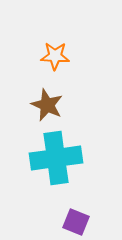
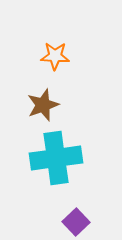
brown star: moved 4 px left; rotated 28 degrees clockwise
purple square: rotated 24 degrees clockwise
